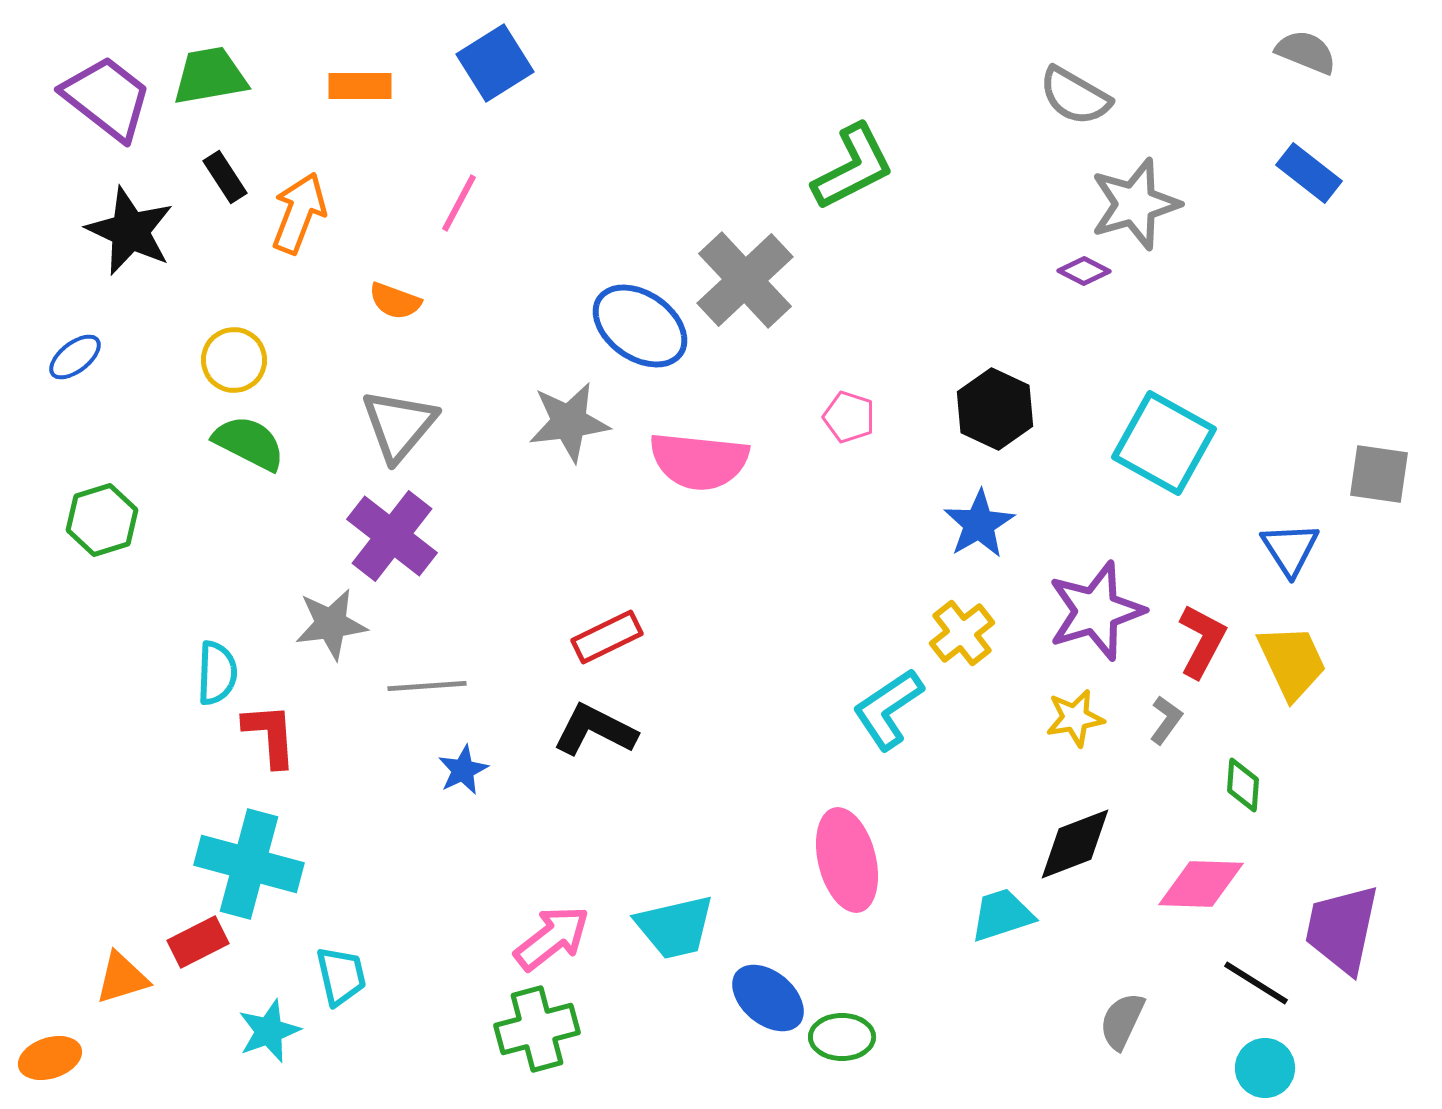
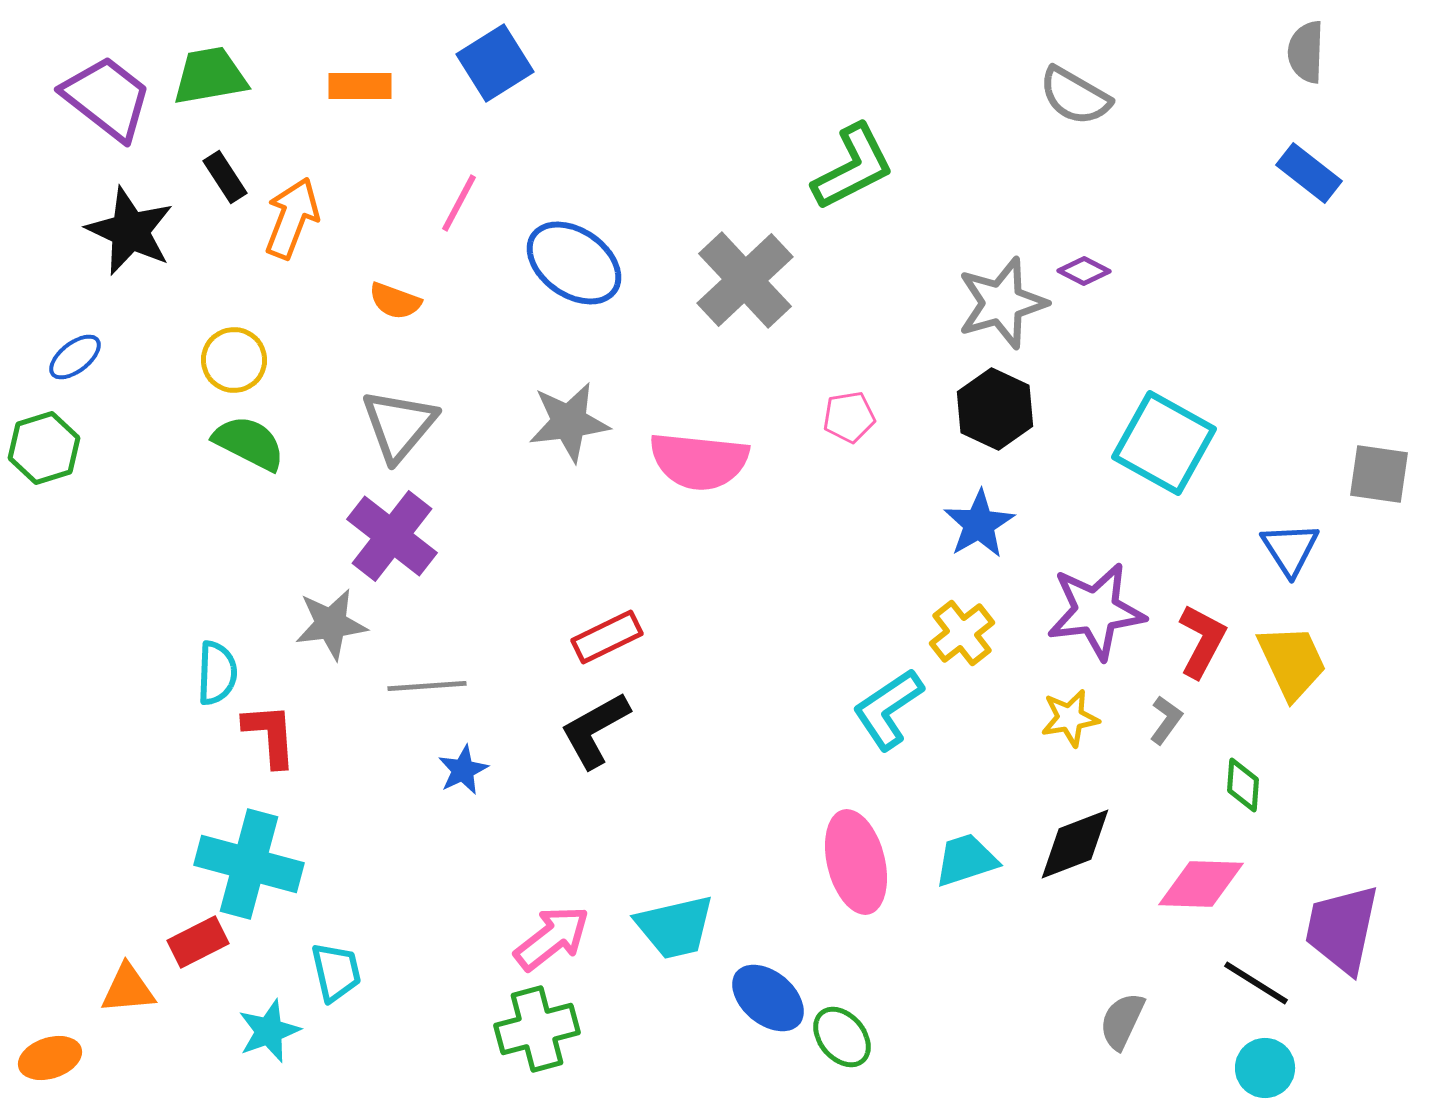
gray semicircle at (1306, 52): rotated 110 degrees counterclockwise
gray star at (1135, 204): moved 133 px left, 99 px down
orange arrow at (299, 213): moved 7 px left, 5 px down
blue ellipse at (640, 326): moved 66 px left, 63 px up
pink pentagon at (849, 417): rotated 27 degrees counterclockwise
green hexagon at (102, 520): moved 58 px left, 72 px up
purple star at (1096, 611): rotated 10 degrees clockwise
yellow star at (1075, 718): moved 5 px left
black L-shape at (595, 730): rotated 56 degrees counterclockwise
pink ellipse at (847, 860): moved 9 px right, 2 px down
cyan trapezoid at (1002, 915): moved 36 px left, 55 px up
cyan trapezoid at (341, 976): moved 5 px left, 4 px up
orange triangle at (122, 978): moved 6 px right, 11 px down; rotated 12 degrees clockwise
green ellipse at (842, 1037): rotated 50 degrees clockwise
